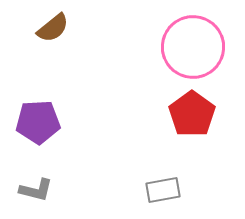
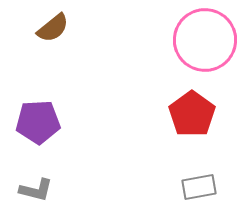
pink circle: moved 12 px right, 7 px up
gray rectangle: moved 36 px right, 3 px up
